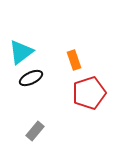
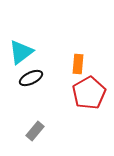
orange rectangle: moved 4 px right, 4 px down; rotated 24 degrees clockwise
red pentagon: rotated 12 degrees counterclockwise
